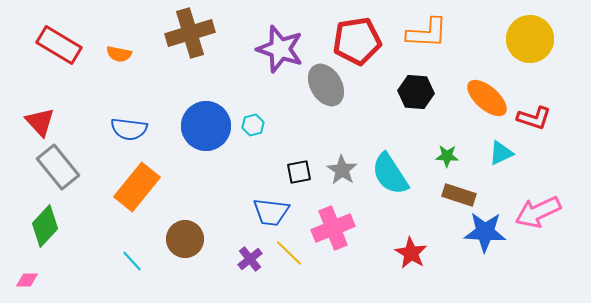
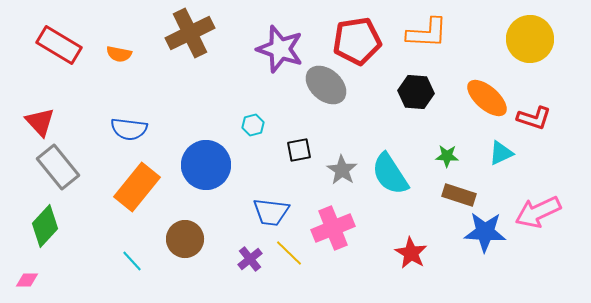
brown cross: rotated 9 degrees counterclockwise
gray ellipse: rotated 18 degrees counterclockwise
blue circle: moved 39 px down
black square: moved 22 px up
